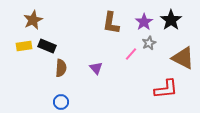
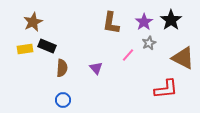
brown star: moved 2 px down
yellow rectangle: moved 1 px right, 3 px down
pink line: moved 3 px left, 1 px down
brown semicircle: moved 1 px right
blue circle: moved 2 px right, 2 px up
